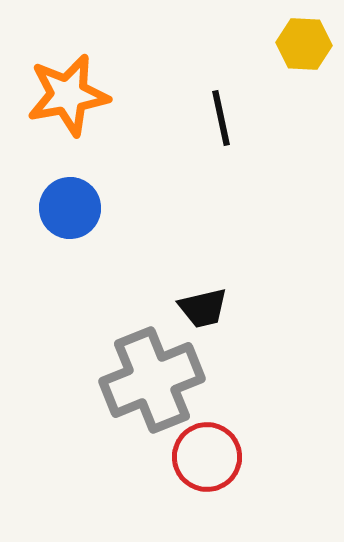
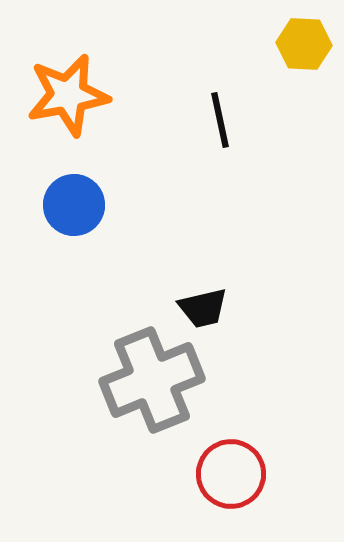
black line: moved 1 px left, 2 px down
blue circle: moved 4 px right, 3 px up
red circle: moved 24 px right, 17 px down
